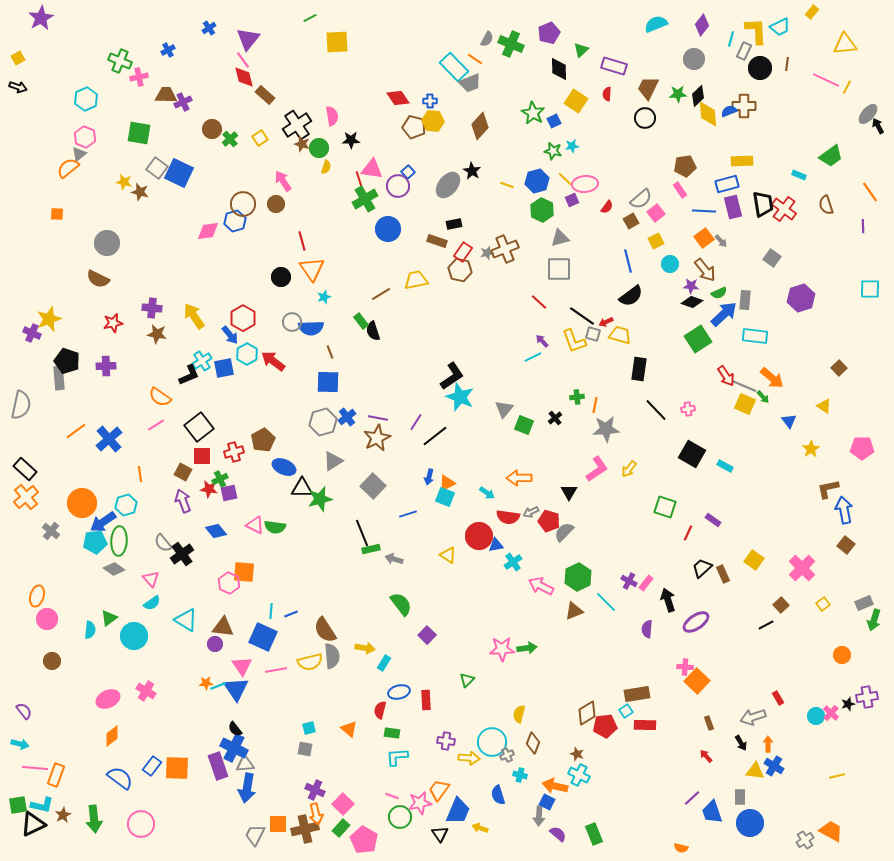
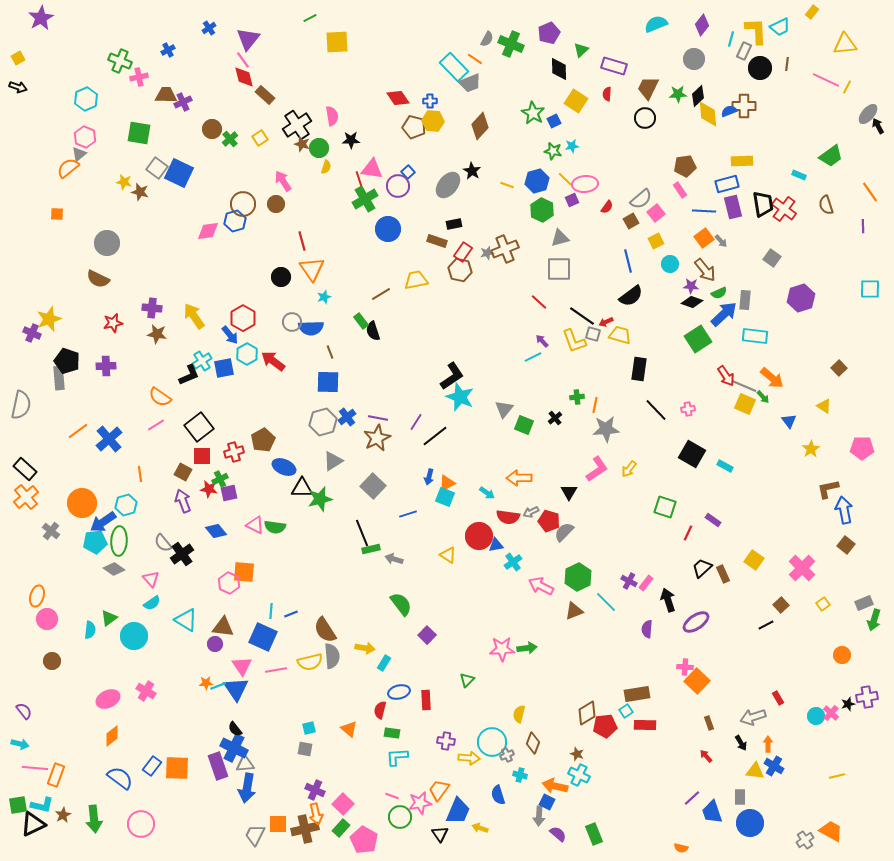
orange line at (76, 431): moved 2 px right
